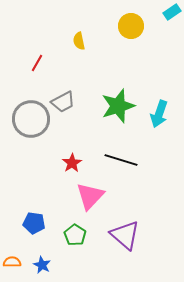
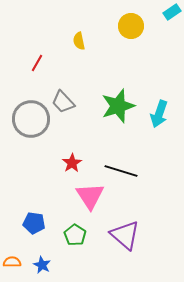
gray trapezoid: rotated 75 degrees clockwise
black line: moved 11 px down
pink triangle: rotated 16 degrees counterclockwise
